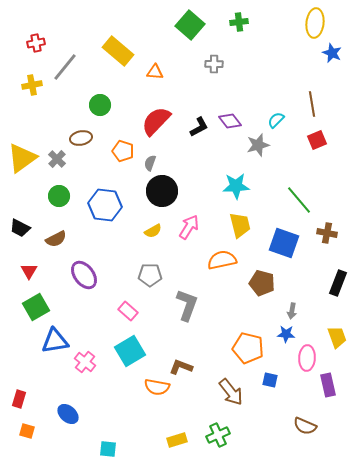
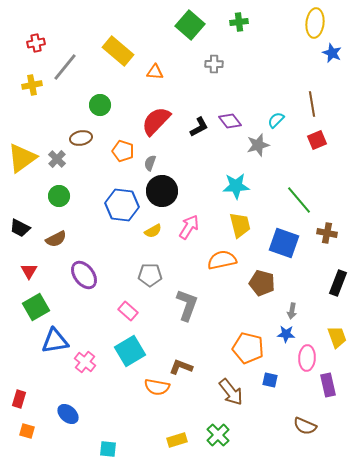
blue hexagon at (105, 205): moved 17 px right
green cross at (218, 435): rotated 20 degrees counterclockwise
